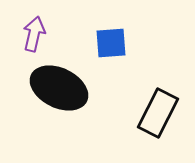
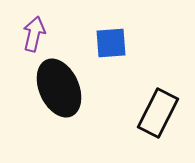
black ellipse: rotated 40 degrees clockwise
